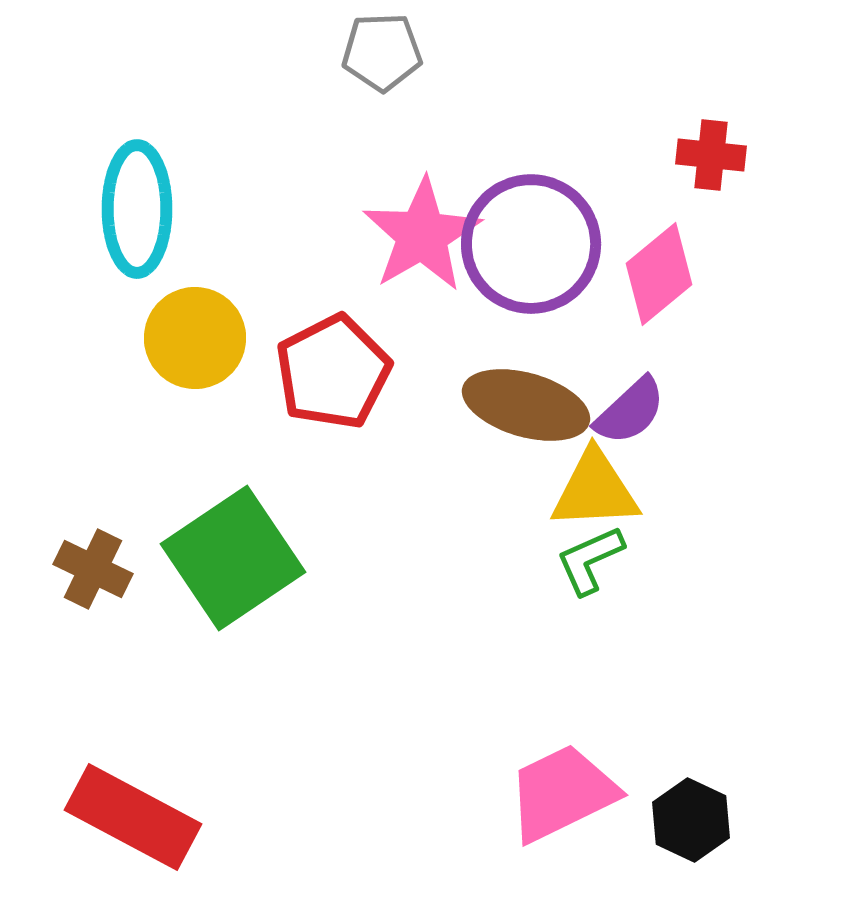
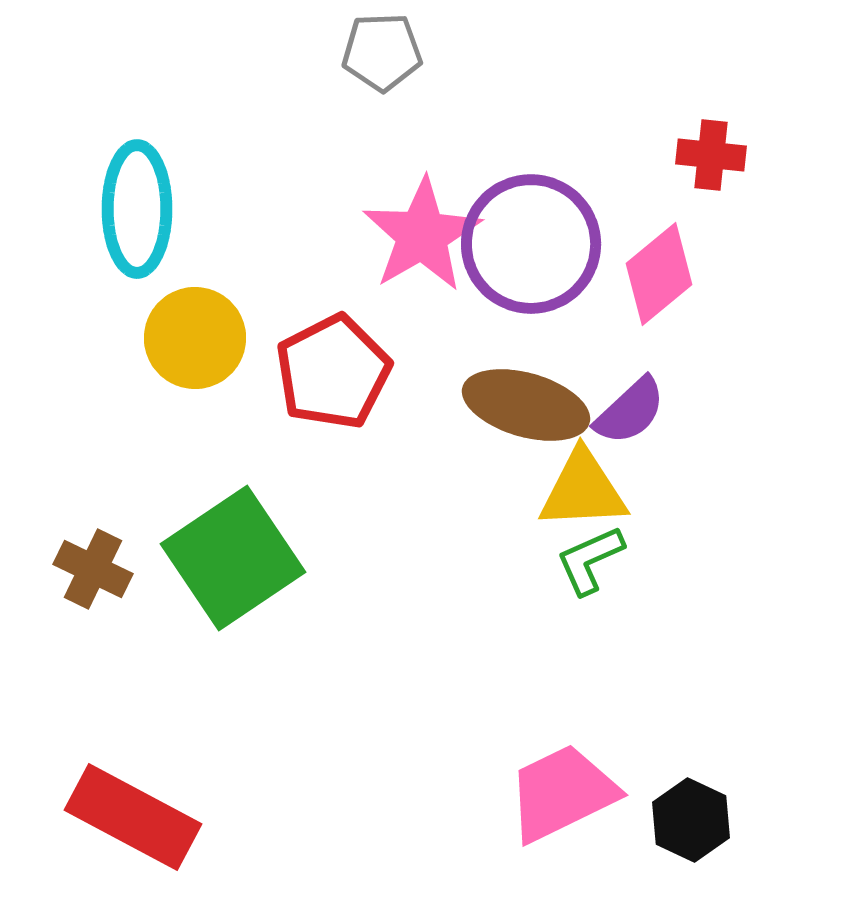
yellow triangle: moved 12 px left
